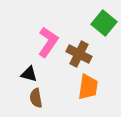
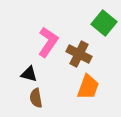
orange trapezoid: rotated 12 degrees clockwise
